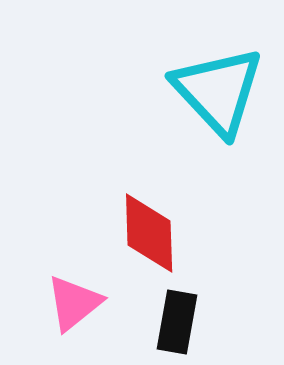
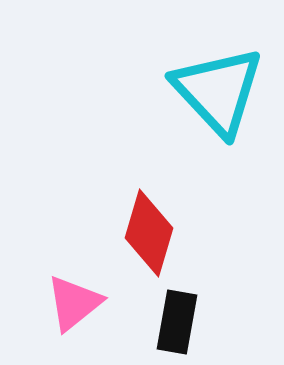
red diamond: rotated 18 degrees clockwise
